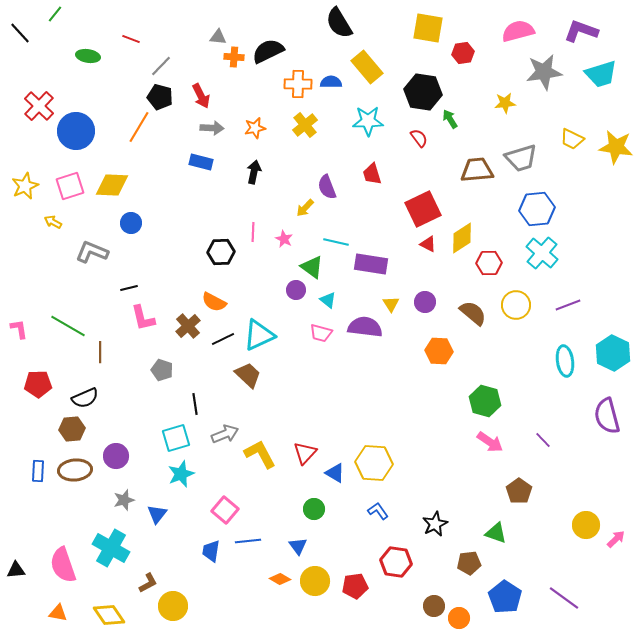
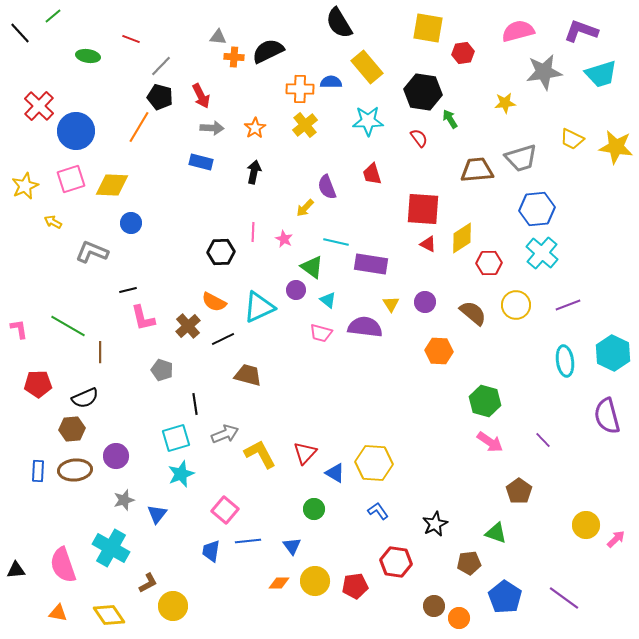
green line at (55, 14): moved 2 px left, 2 px down; rotated 12 degrees clockwise
orange cross at (298, 84): moved 2 px right, 5 px down
orange star at (255, 128): rotated 20 degrees counterclockwise
pink square at (70, 186): moved 1 px right, 7 px up
red square at (423, 209): rotated 30 degrees clockwise
black line at (129, 288): moved 1 px left, 2 px down
cyan triangle at (259, 335): moved 28 px up
brown trapezoid at (248, 375): rotated 28 degrees counterclockwise
blue triangle at (298, 546): moved 6 px left
orange diamond at (280, 579): moved 1 px left, 4 px down; rotated 30 degrees counterclockwise
